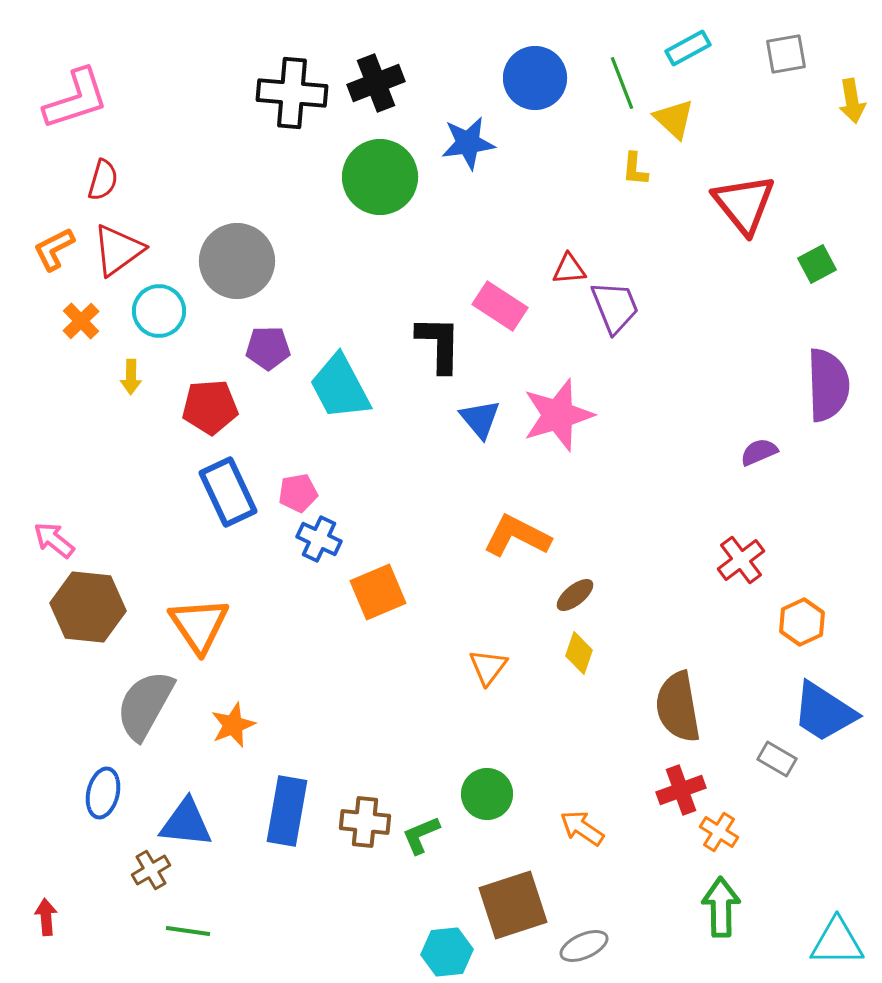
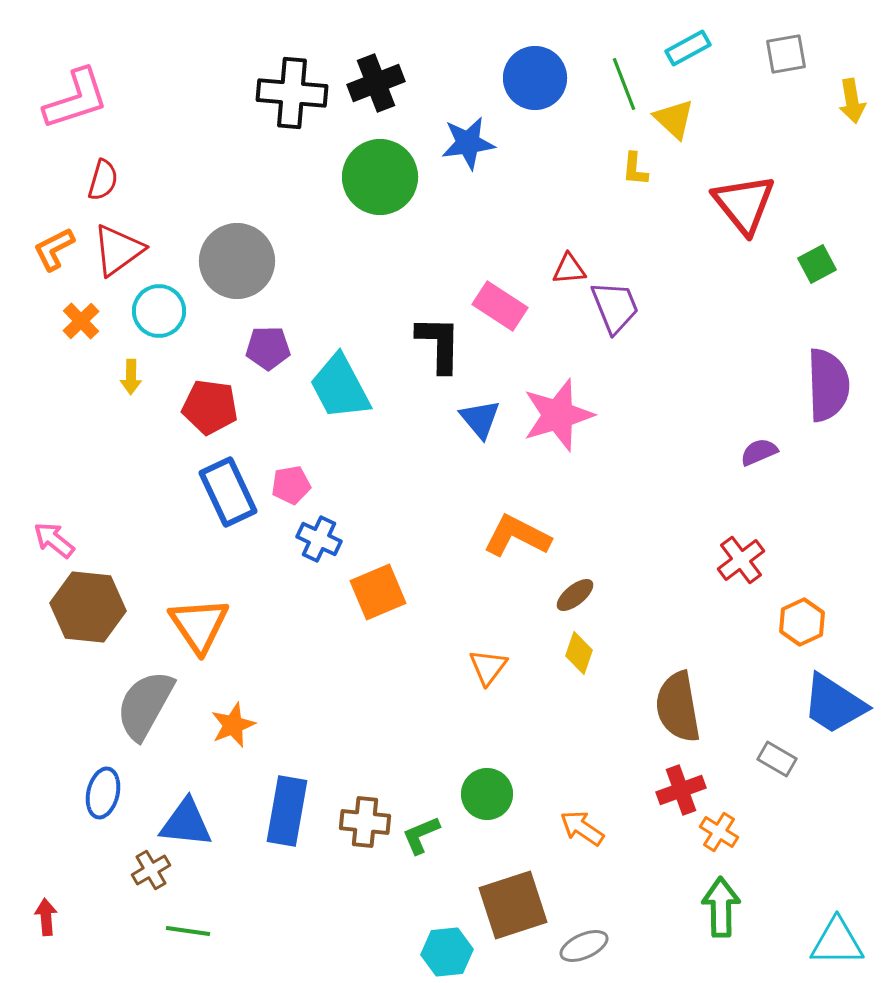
green line at (622, 83): moved 2 px right, 1 px down
red pentagon at (210, 407): rotated 12 degrees clockwise
pink pentagon at (298, 493): moved 7 px left, 8 px up
blue trapezoid at (824, 712): moved 10 px right, 8 px up
